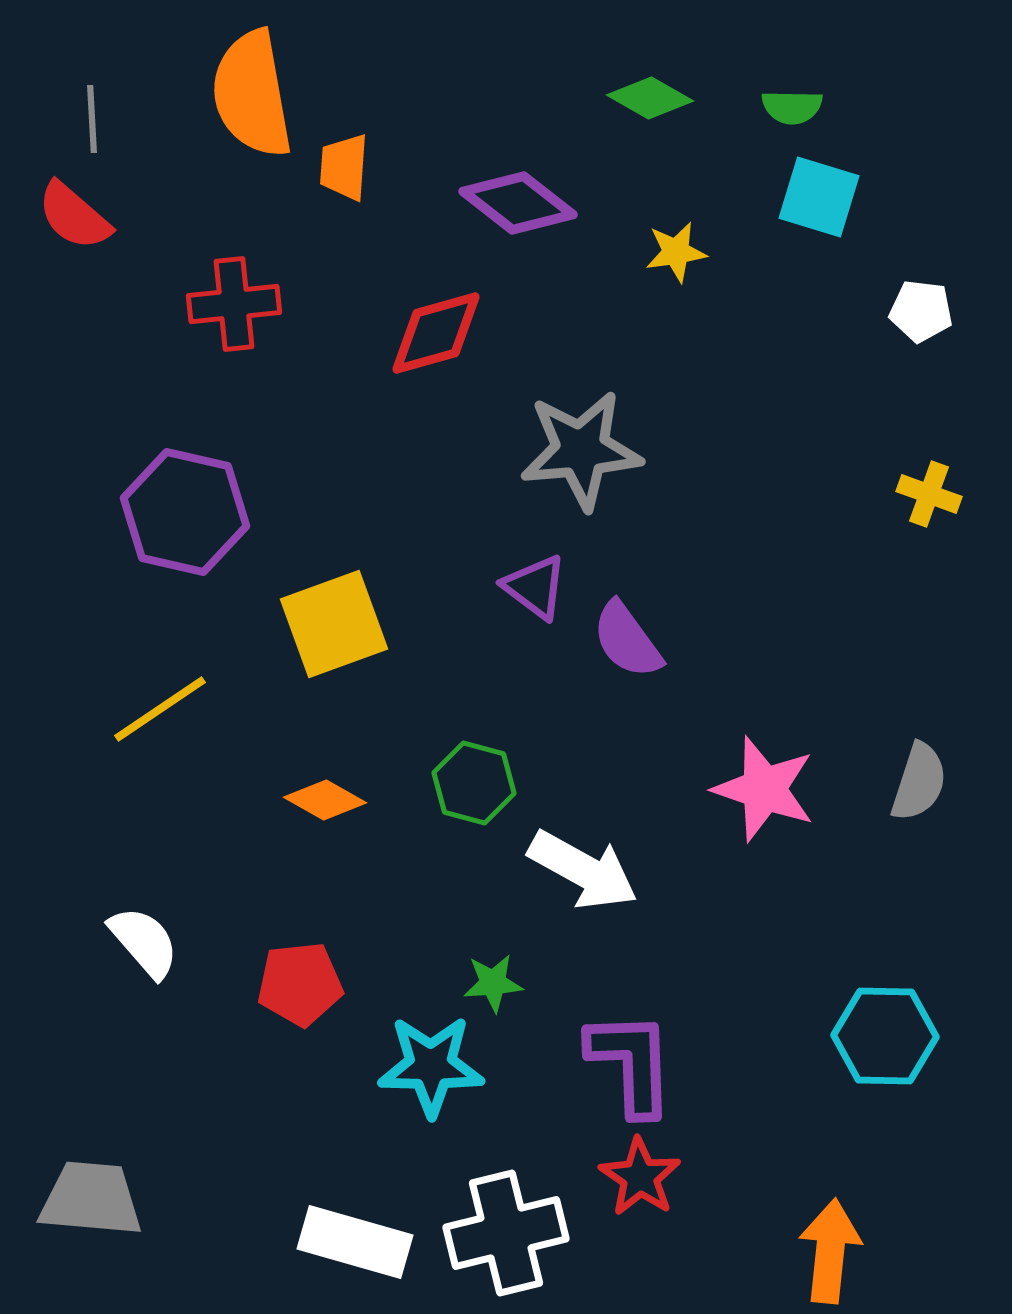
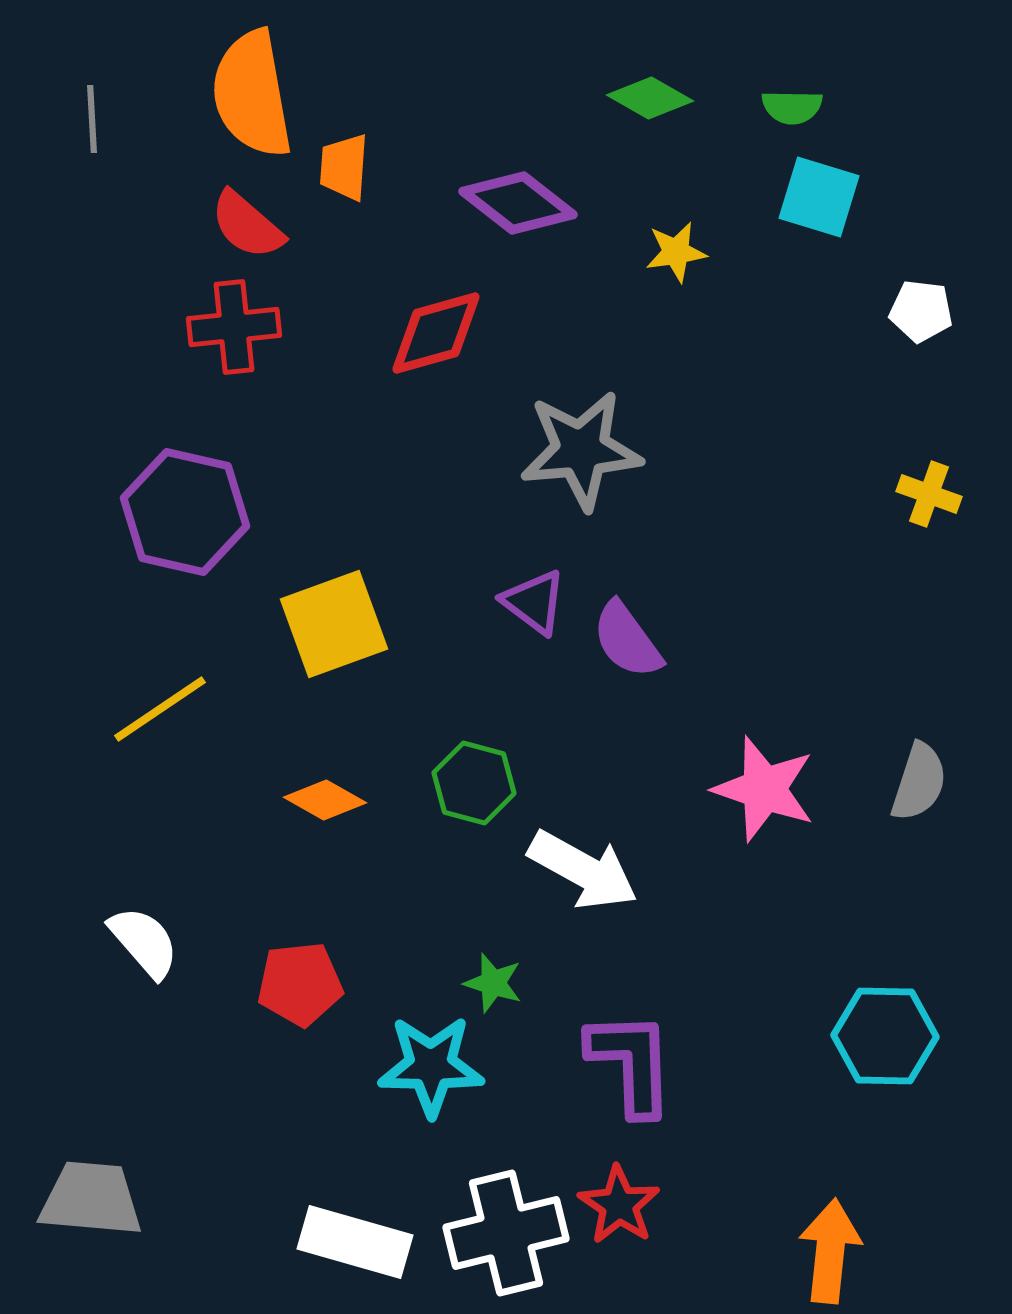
red semicircle: moved 173 px right, 9 px down
red cross: moved 23 px down
purple triangle: moved 1 px left, 15 px down
green star: rotated 22 degrees clockwise
red star: moved 21 px left, 28 px down
